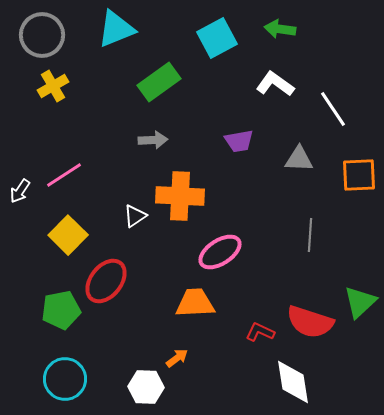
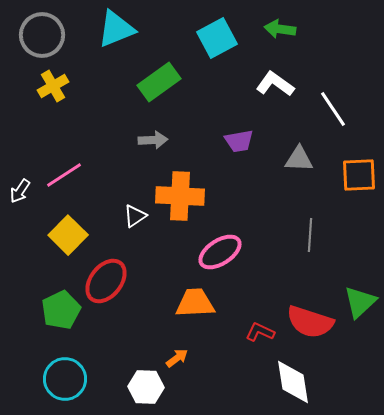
green pentagon: rotated 15 degrees counterclockwise
